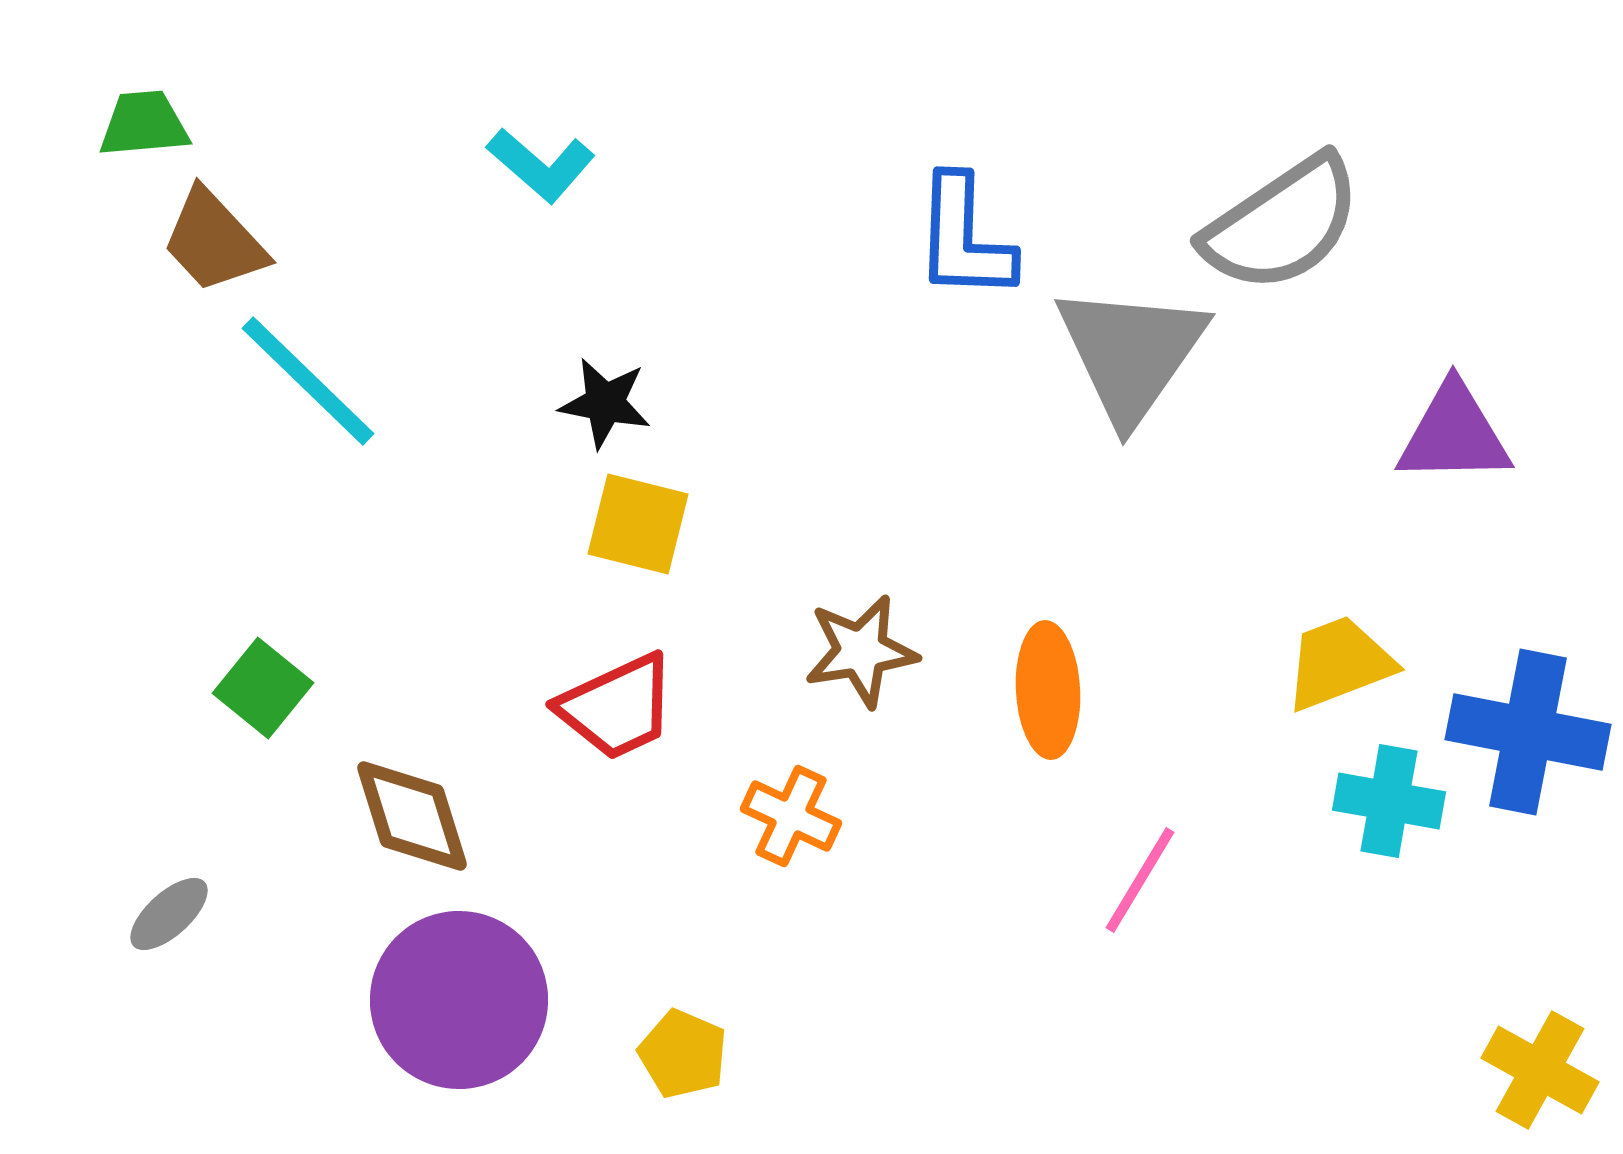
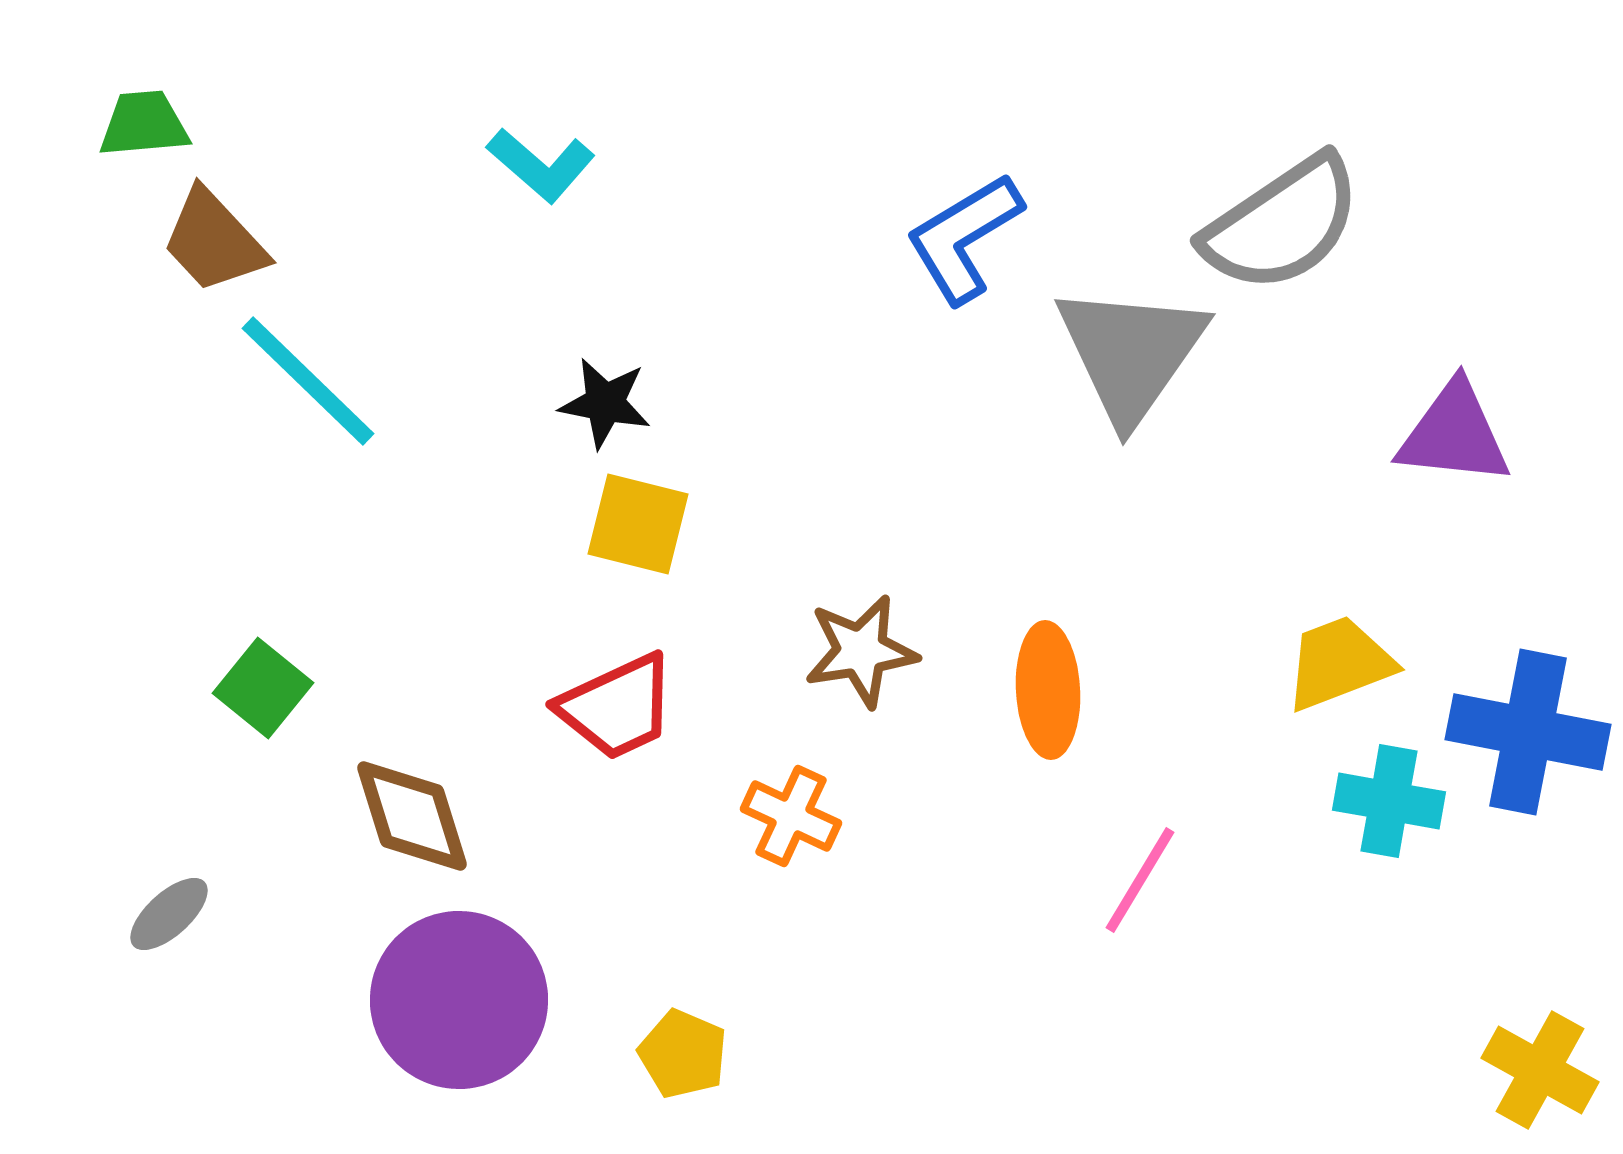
blue L-shape: rotated 57 degrees clockwise
purple triangle: rotated 7 degrees clockwise
